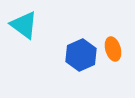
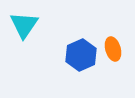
cyan triangle: rotated 28 degrees clockwise
